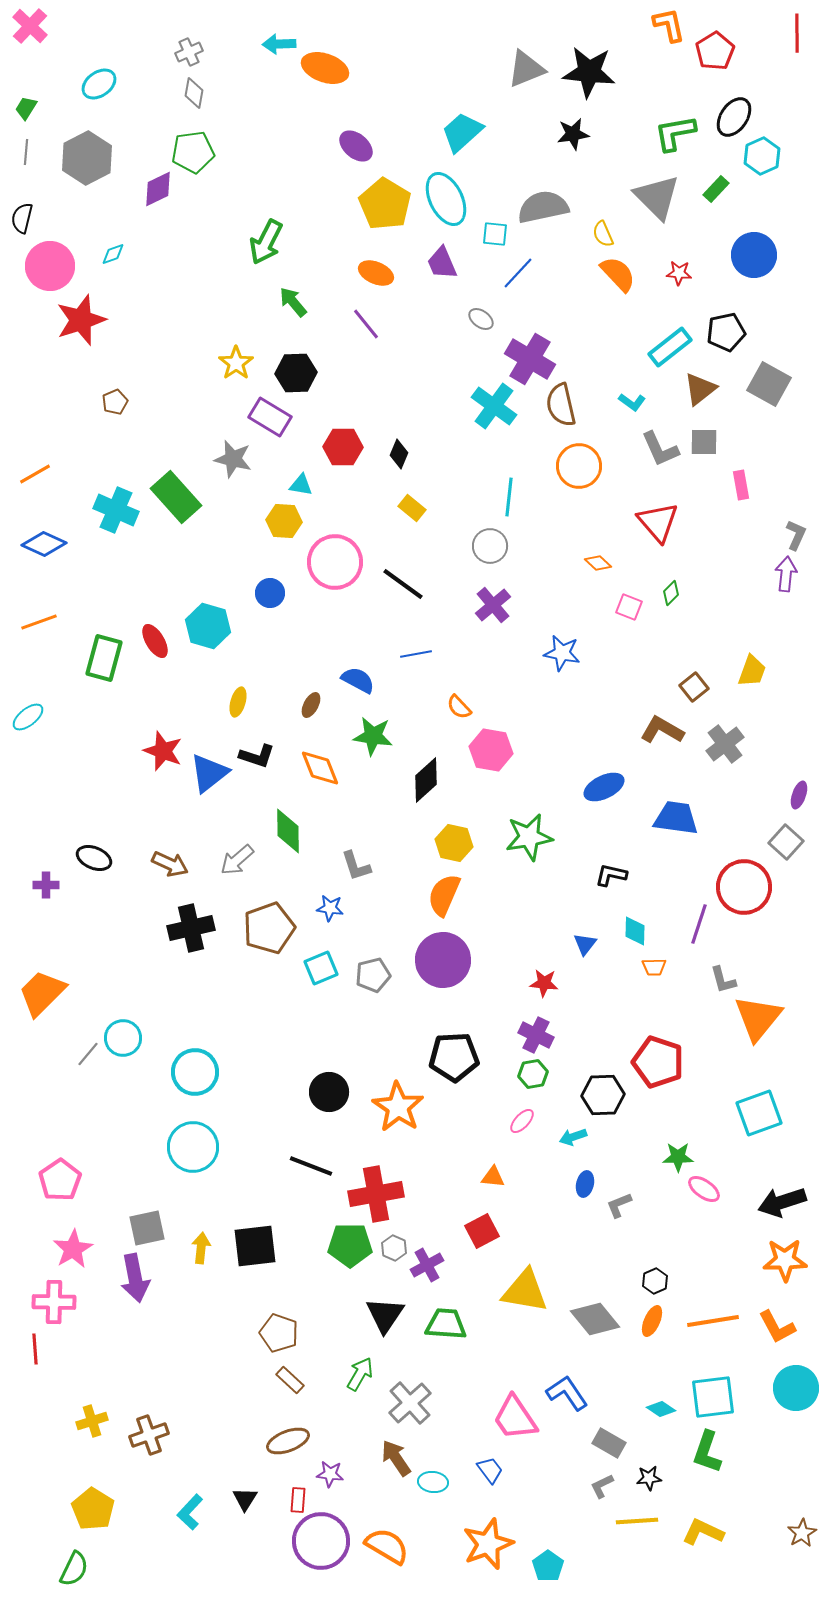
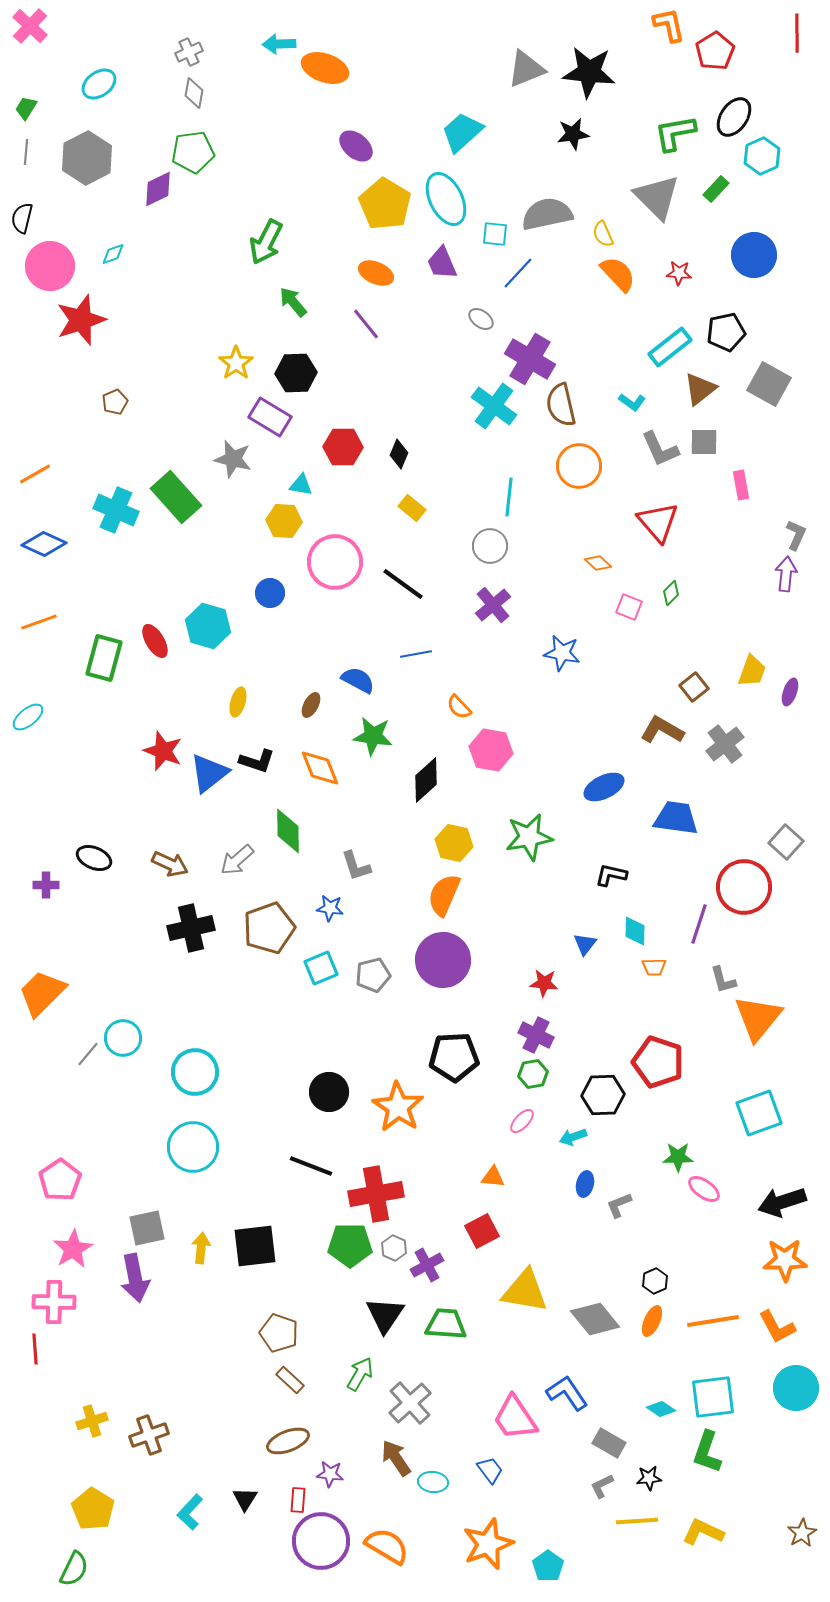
gray semicircle at (543, 207): moved 4 px right, 7 px down
black L-shape at (257, 756): moved 5 px down
purple ellipse at (799, 795): moved 9 px left, 103 px up
